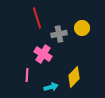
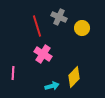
red line: moved 8 px down
gray cross: moved 17 px up; rotated 35 degrees clockwise
pink line: moved 14 px left, 2 px up
cyan arrow: moved 1 px right, 1 px up
